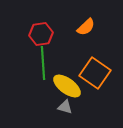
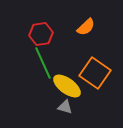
green line: rotated 20 degrees counterclockwise
